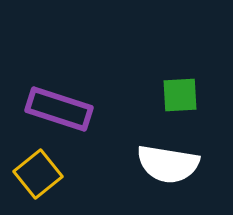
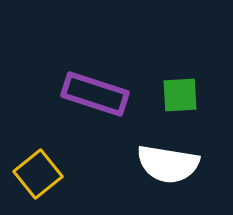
purple rectangle: moved 36 px right, 15 px up
